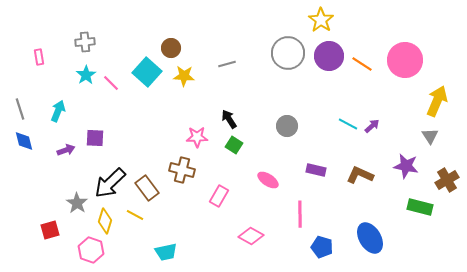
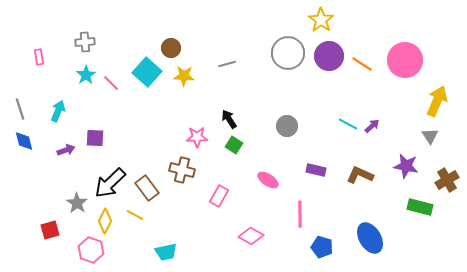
yellow diamond at (105, 221): rotated 10 degrees clockwise
